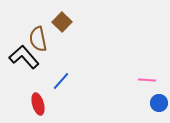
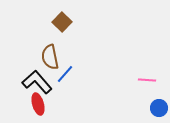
brown semicircle: moved 12 px right, 18 px down
black L-shape: moved 13 px right, 25 px down
blue line: moved 4 px right, 7 px up
blue circle: moved 5 px down
